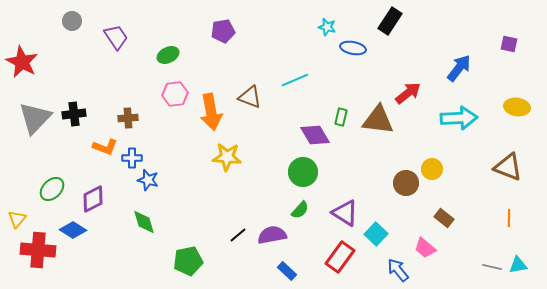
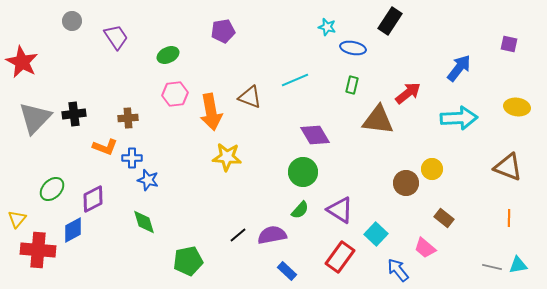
green rectangle at (341, 117): moved 11 px right, 32 px up
purple triangle at (345, 213): moved 5 px left, 3 px up
blue diamond at (73, 230): rotated 60 degrees counterclockwise
